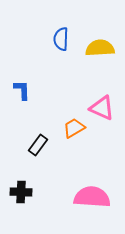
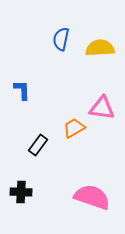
blue semicircle: rotated 10 degrees clockwise
pink triangle: rotated 16 degrees counterclockwise
pink semicircle: rotated 15 degrees clockwise
